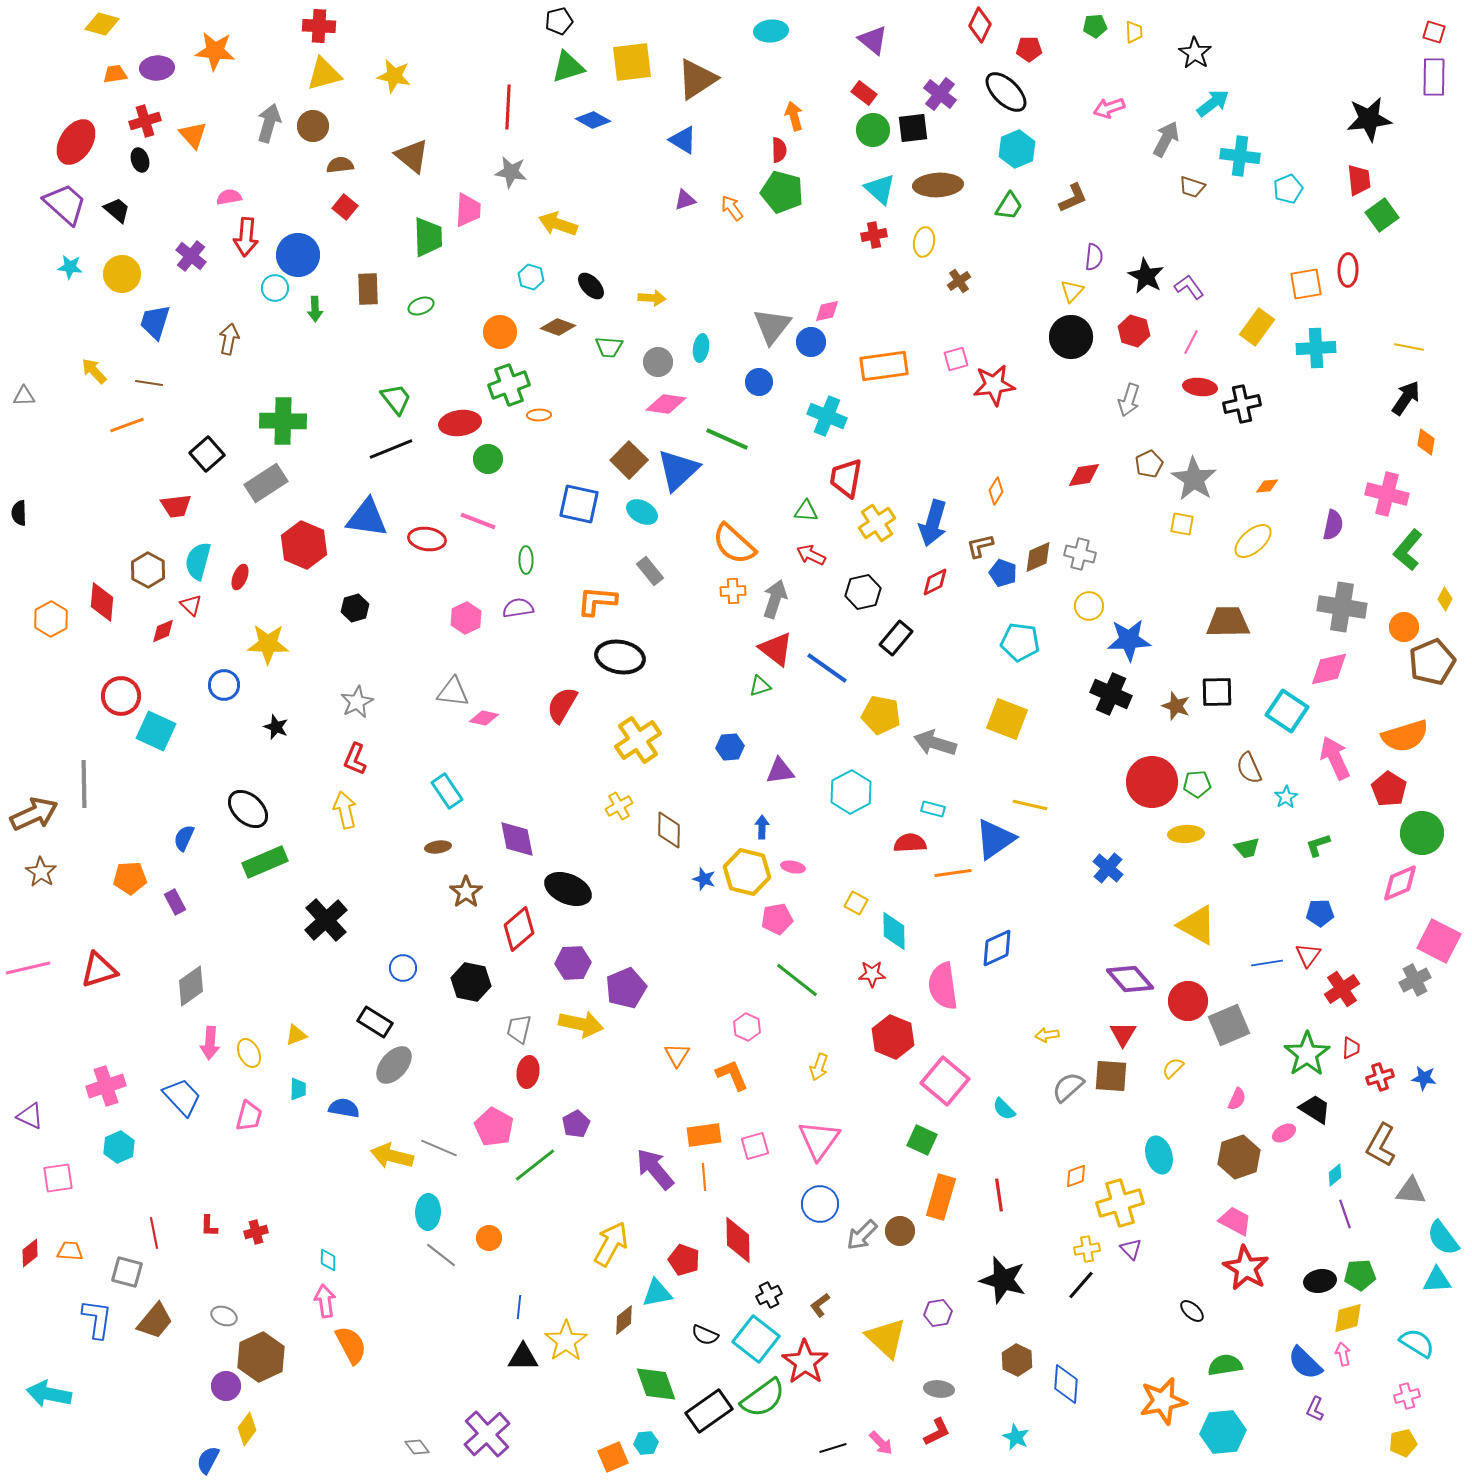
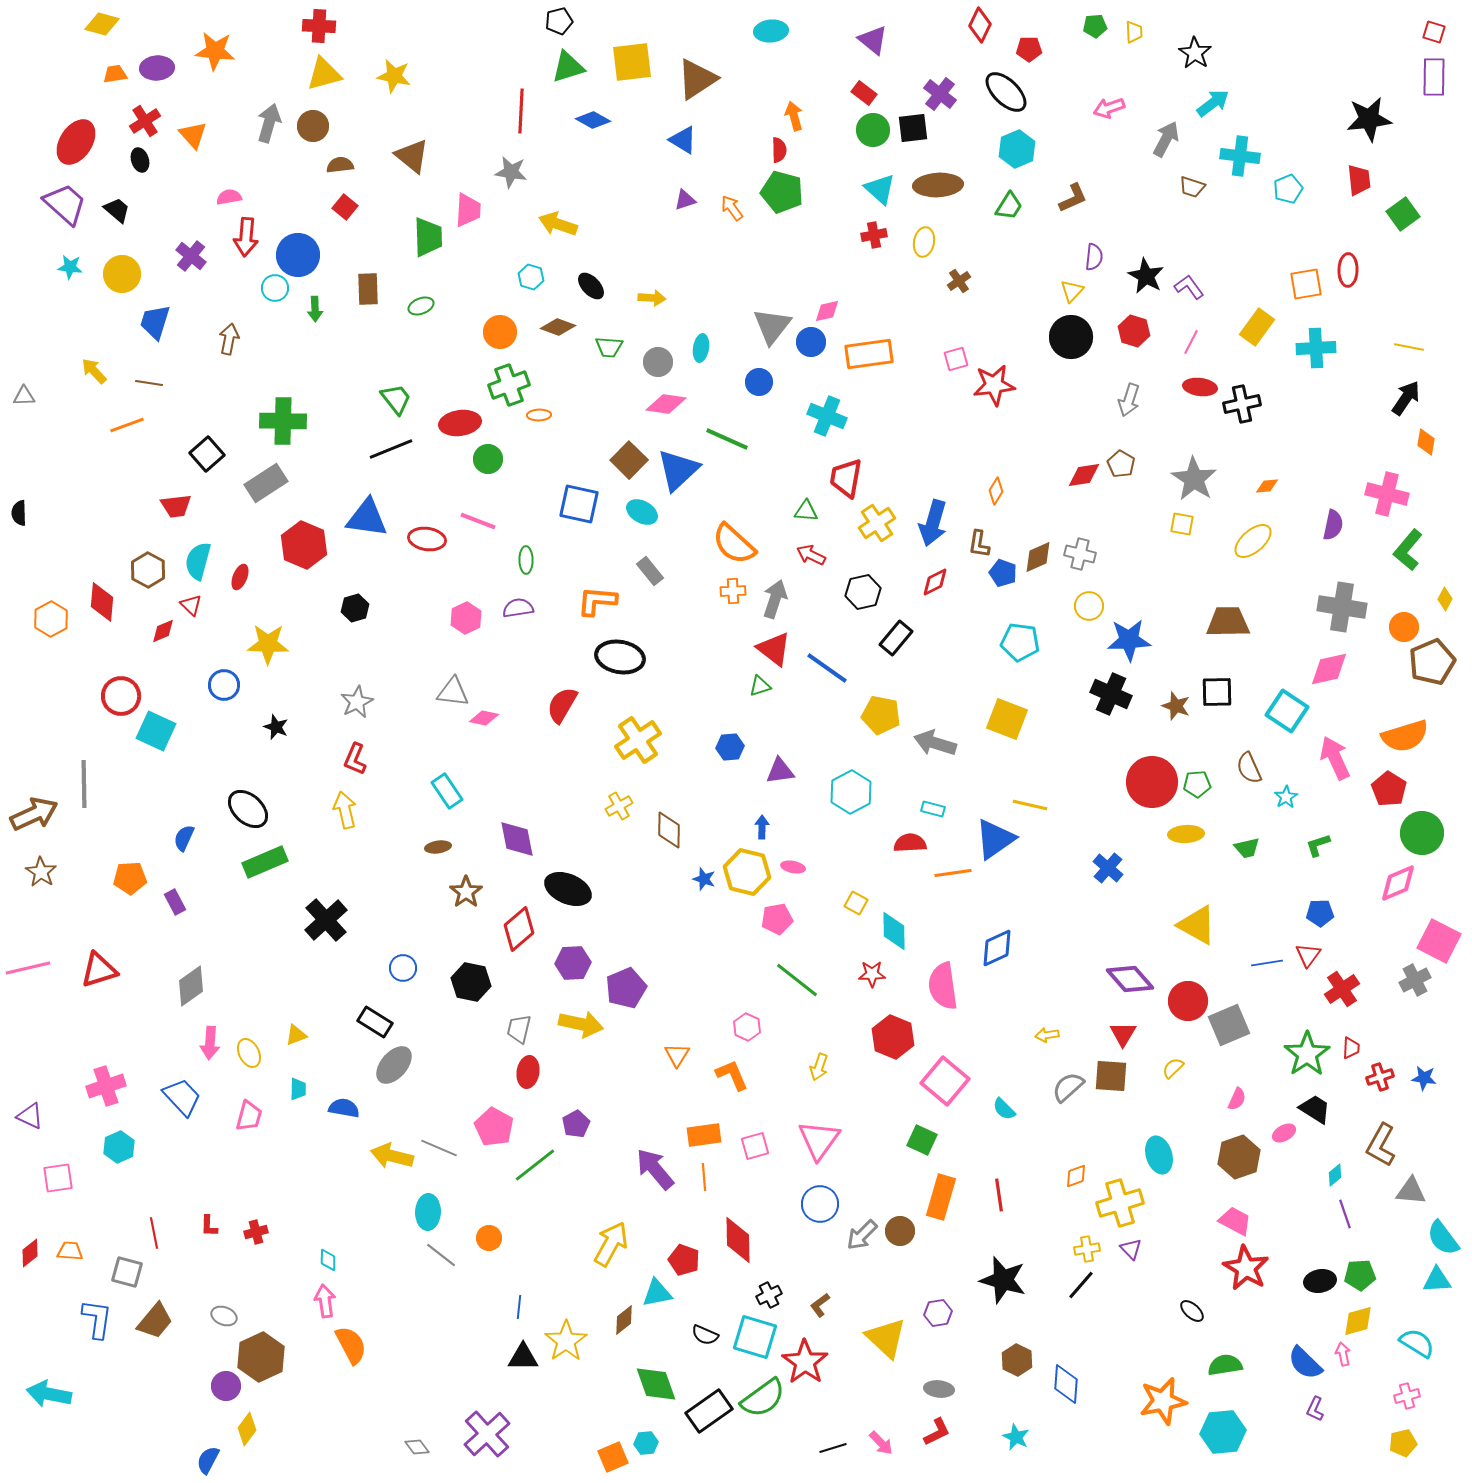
red line at (508, 107): moved 13 px right, 4 px down
red cross at (145, 121): rotated 16 degrees counterclockwise
green square at (1382, 215): moved 21 px right, 1 px up
orange rectangle at (884, 366): moved 15 px left, 12 px up
brown pentagon at (1149, 464): moved 28 px left; rotated 16 degrees counterclockwise
brown L-shape at (980, 546): moved 1 px left, 2 px up; rotated 68 degrees counterclockwise
red triangle at (776, 649): moved 2 px left
pink diamond at (1400, 883): moved 2 px left
yellow diamond at (1348, 1318): moved 10 px right, 3 px down
cyan square at (756, 1339): moved 1 px left, 2 px up; rotated 21 degrees counterclockwise
